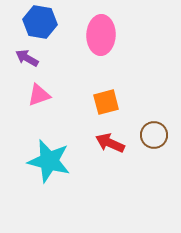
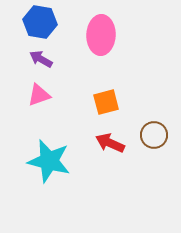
purple arrow: moved 14 px right, 1 px down
